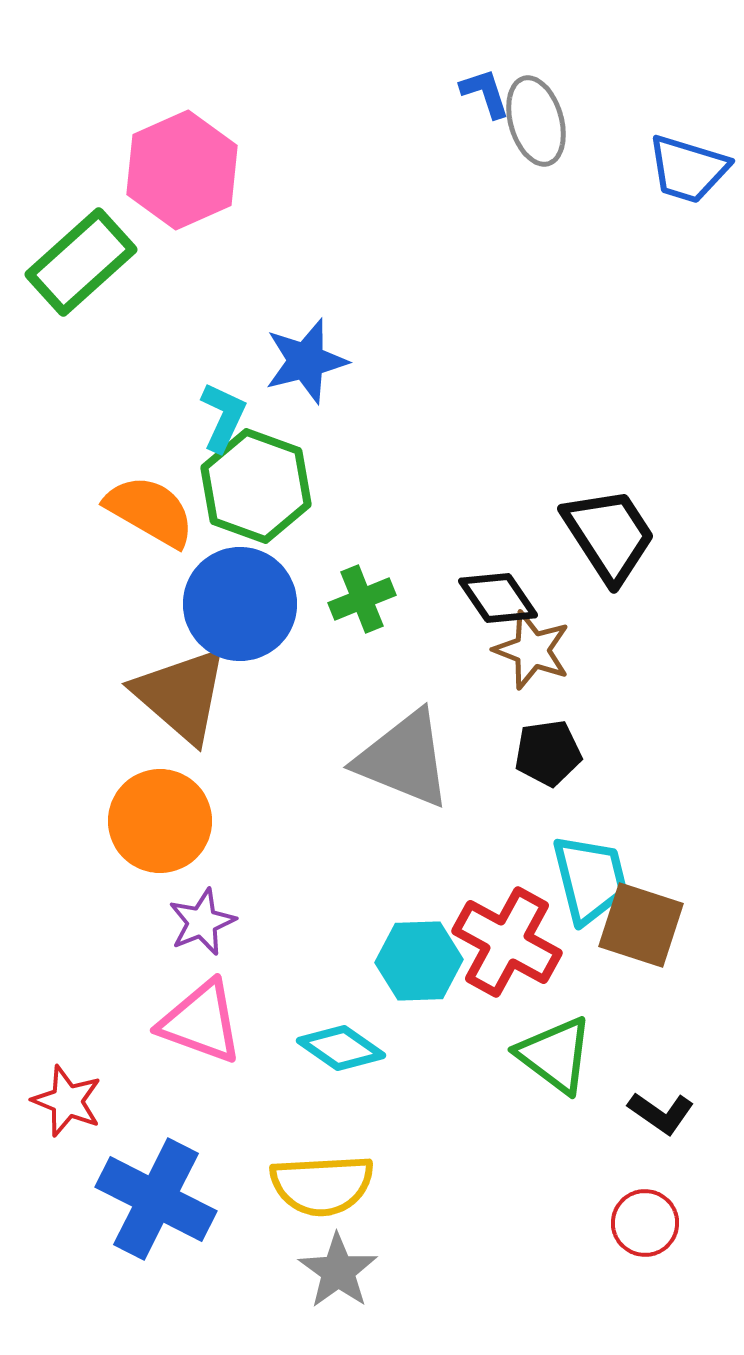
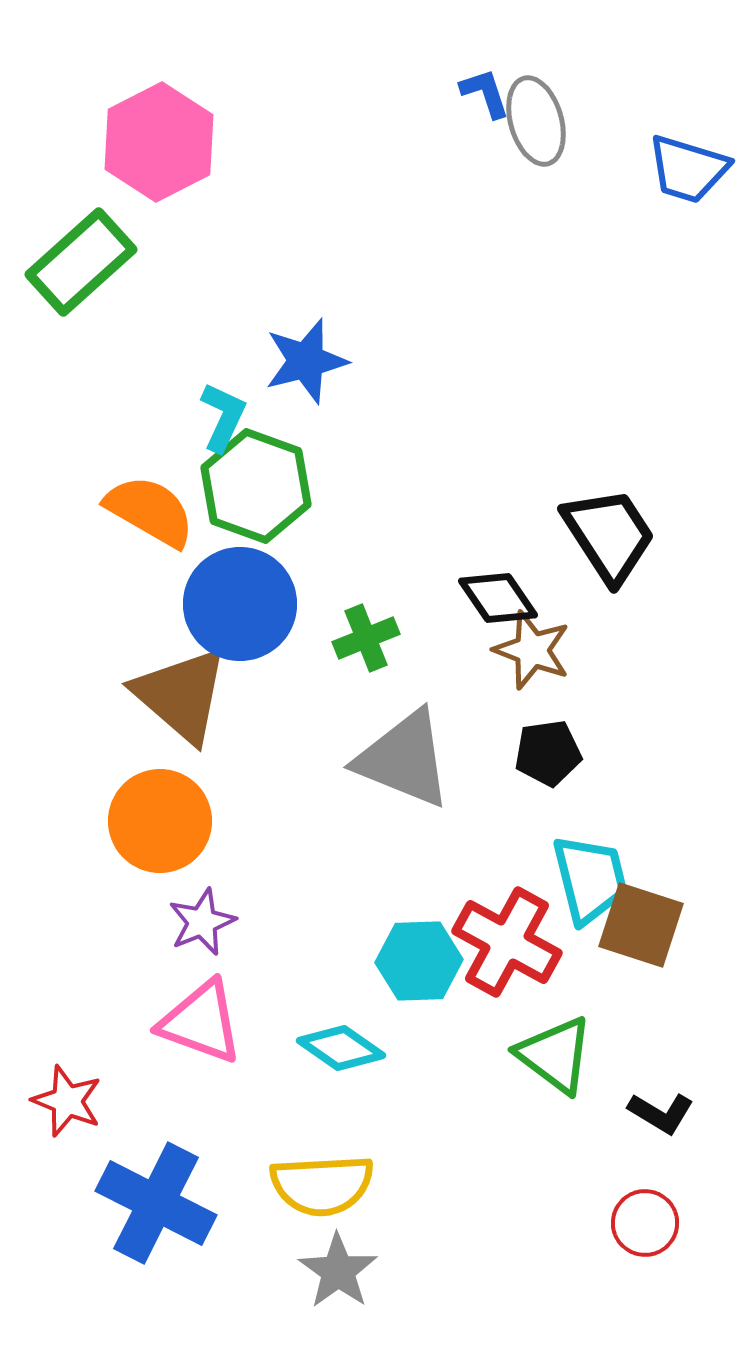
pink hexagon: moved 23 px left, 28 px up; rotated 3 degrees counterclockwise
green cross: moved 4 px right, 39 px down
black L-shape: rotated 4 degrees counterclockwise
blue cross: moved 4 px down
